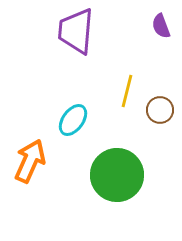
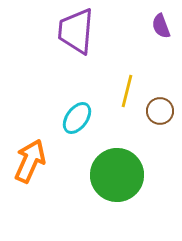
brown circle: moved 1 px down
cyan ellipse: moved 4 px right, 2 px up
